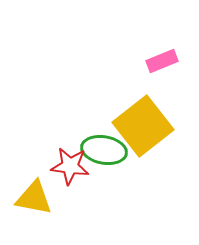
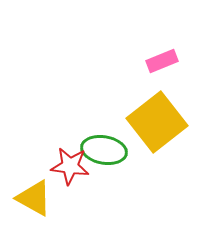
yellow square: moved 14 px right, 4 px up
yellow triangle: rotated 18 degrees clockwise
